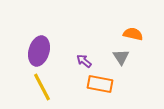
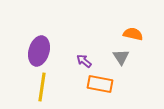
yellow line: rotated 36 degrees clockwise
